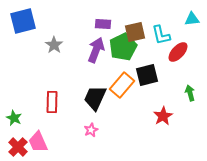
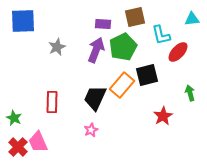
blue square: rotated 12 degrees clockwise
brown square: moved 15 px up
gray star: moved 3 px right, 2 px down; rotated 12 degrees clockwise
